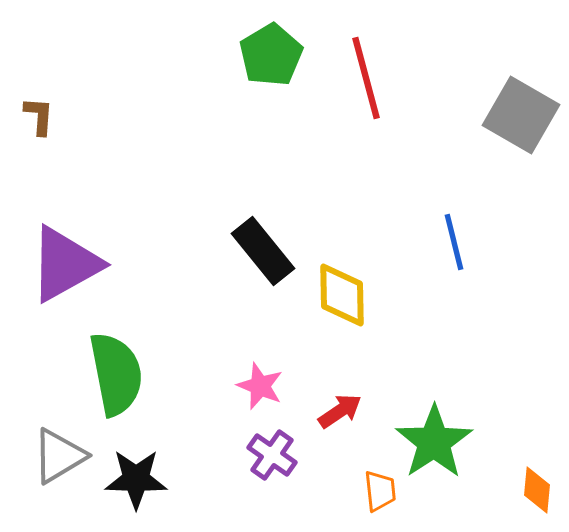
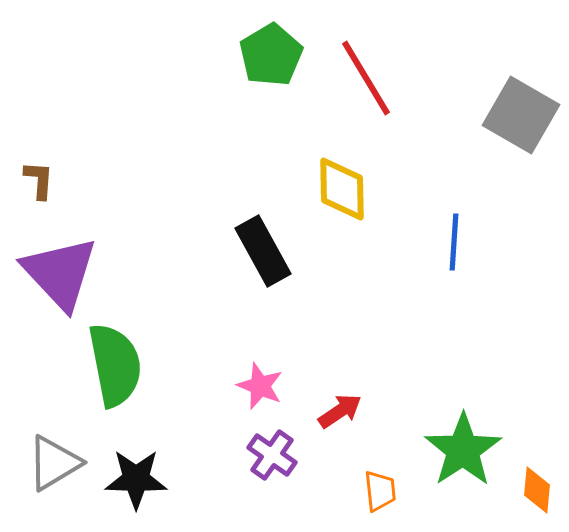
red line: rotated 16 degrees counterclockwise
brown L-shape: moved 64 px down
blue line: rotated 18 degrees clockwise
black rectangle: rotated 10 degrees clockwise
purple triangle: moved 5 px left, 9 px down; rotated 44 degrees counterclockwise
yellow diamond: moved 106 px up
green semicircle: moved 1 px left, 9 px up
green star: moved 29 px right, 8 px down
gray triangle: moved 5 px left, 7 px down
